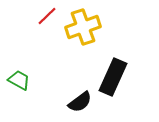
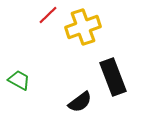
red line: moved 1 px right, 1 px up
black rectangle: rotated 45 degrees counterclockwise
